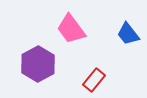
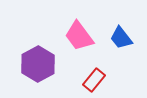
pink trapezoid: moved 8 px right, 7 px down
blue trapezoid: moved 7 px left, 4 px down
